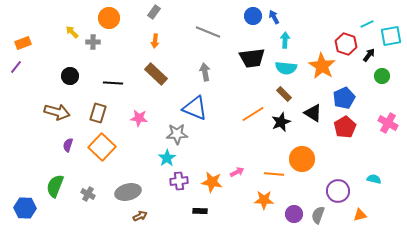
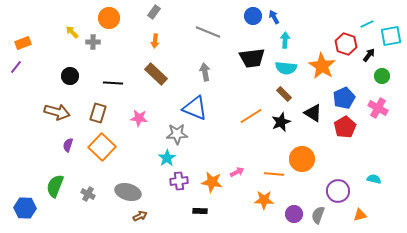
orange line at (253, 114): moved 2 px left, 2 px down
pink cross at (388, 123): moved 10 px left, 15 px up
gray ellipse at (128, 192): rotated 30 degrees clockwise
